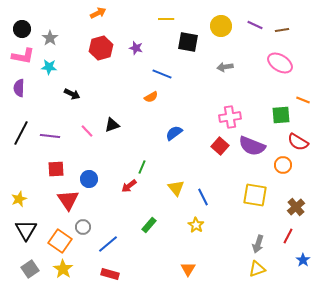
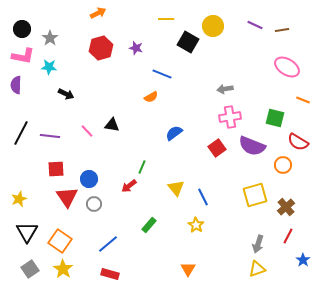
yellow circle at (221, 26): moved 8 px left
black square at (188, 42): rotated 20 degrees clockwise
pink ellipse at (280, 63): moved 7 px right, 4 px down
gray arrow at (225, 67): moved 22 px down
purple semicircle at (19, 88): moved 3 px left, 3 px up
black arrow at (72, 94): moved 6 px left
green square at (281, 115): moved 6 px left, 3 px down; rotated 18 degrees clockwise
black triangle at (112, 125): rotated 28 degrees clockwise
red square at (220, 146): moved 3 px left, 2 px down; rotated 12 degrees clockwise
yellow square at (255, 195): rotated 25 degrees counterclockwise
red triangle at (68, 200): moved 1 px left, 3 px up
brown cross at (296, 207): moved 10 px left
gray circle at (83, 227): moved 11 px right, 23 px up
black triangle at (26, 230): moved 1 px right, 2 px down
